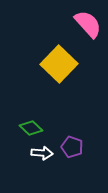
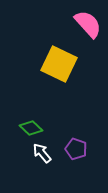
yellow square: rotated 18 degrees counterclockwise
purple pentagon: moved 4 px right, 2 px down
white arrow: rotated 135 degrees counterclockwise
